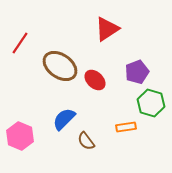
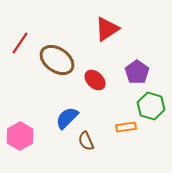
brown ellipse: moved 3 px left, 6 px up
purple pentagon: rotated 15 degrees counterclockwise
green hexagon: moved 3 px down
blue semicircle: moved 3 px right, 1 px up
pink hexagon: rotated 8 degrees clockwise
brown semicircle: rotated 12 degrees clockwise
